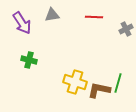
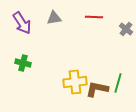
gray triangle: moved 2 px right, 3 px down
gray cross: rotated 24 degrees counterclockwise
green cross: moved 6 px left, 3 px down
yellow cross: rotated 25 degrees counterclockwise
brown L-shape: moved 2 px left, 1 px up
